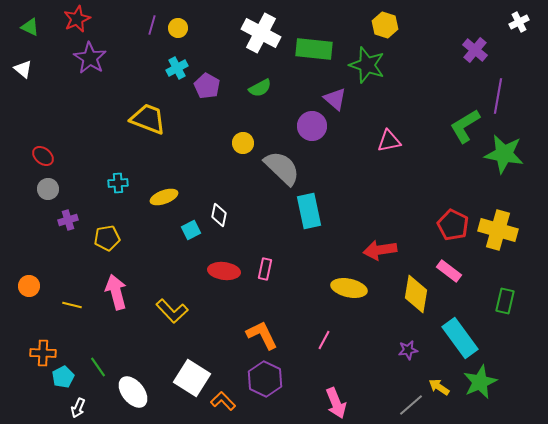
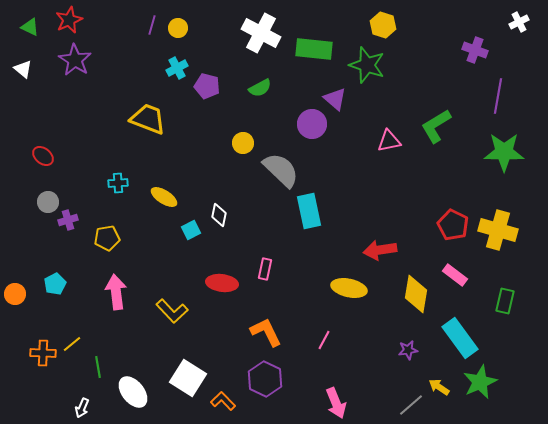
red star at (77, 19): moved 8 px left, 1 px down
yellow hexagon at (385, 25): moved 2 px left
purple cross at (475, 50): rotated 20 degrees counterclockwise
purple star at (90, 58): moved 15 px left, 2 px down
purple pentagon at (207, 86): rotated 15 degrees counterclockwise
purple circle at (312, 126): moved 2 px up
green L-shape at (465, 126): moved 29 px left
green star at (504, 154): moved 2 px up; rotated 9 degrees counterclockwise
gray semicircle at (282, 168): moved 1 px left, 2 px down
gray circle at (48, 189): moved 13 px down
yellow ellipse at (164, 197): rotated 52 degrees clockwise
red ellipse at (224, 271): moved 2 px left, 12 px down
pink rectangle at (449, 271): moved 6 px right, 4 px down
orange circle at (29, 286): moved 14 px left, 8 px down
pink arrow at (116, 292): rotated 8 degrees clockwise
yellow line at (72, 305): moved 39 px down; rotated 54 degrees counterclockwise
orange L-shape at (262, 335): moved 4 px right, 3 px up
green line at (98, 367): rotated 25 degrees clockwise
cyan pentagon at (63, 377): moved 8 px left, 93 px up
white square at (192, 378): moved 4 px left
white arrow at (78, 408): moved 4 px right
